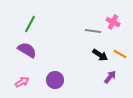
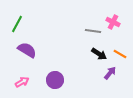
green line: moved 13 px left
black arrow: moved 1 px left, 1 px up
purple arrow: moved 4 px up
